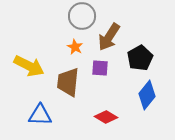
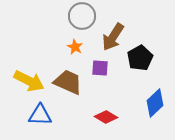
brown arrow: moved 4 px right
yellow arrow: moved 15 px down
brown trapezoid: rotated 108 degrees clockwise
blue diamond: moved 8 px right, 8 px down; rotated 8 degrees clockwise
